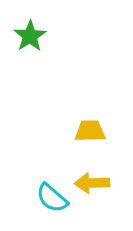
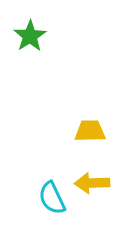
cyan semicircle: rotated 24 degrees clockwise
